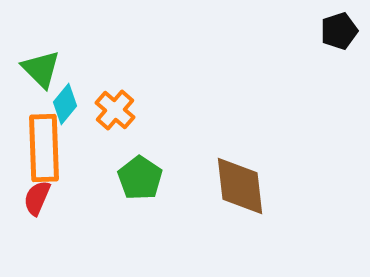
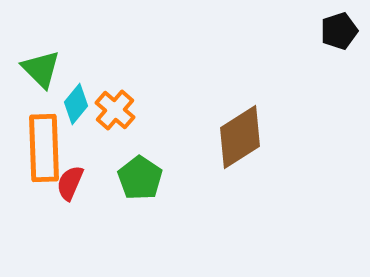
cyan diamond: moved 11 px right
brown diamond: moved 49 px up; rotated 64 degrees clockwise
red semicircle: moved 33 px right, 15 px up
